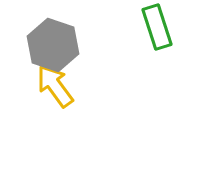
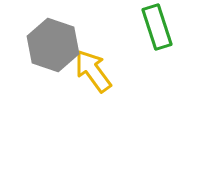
yellow arrow: moved 38 px right, 15 px up
